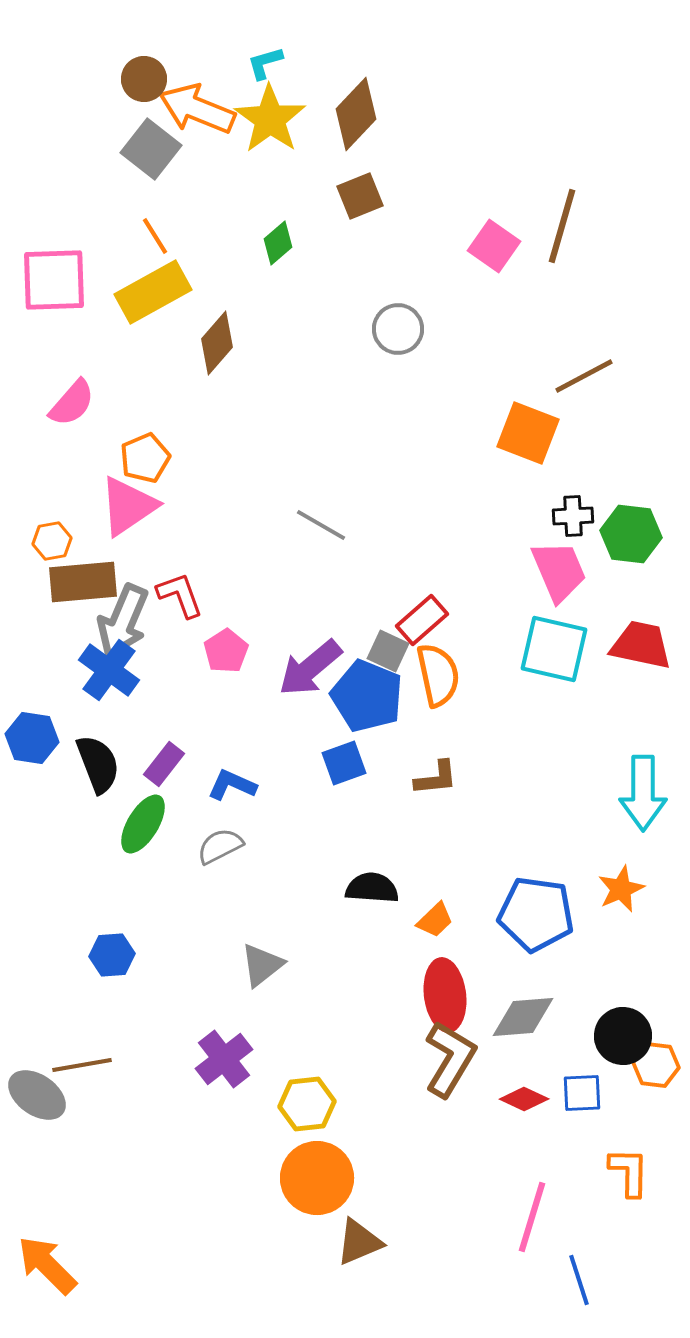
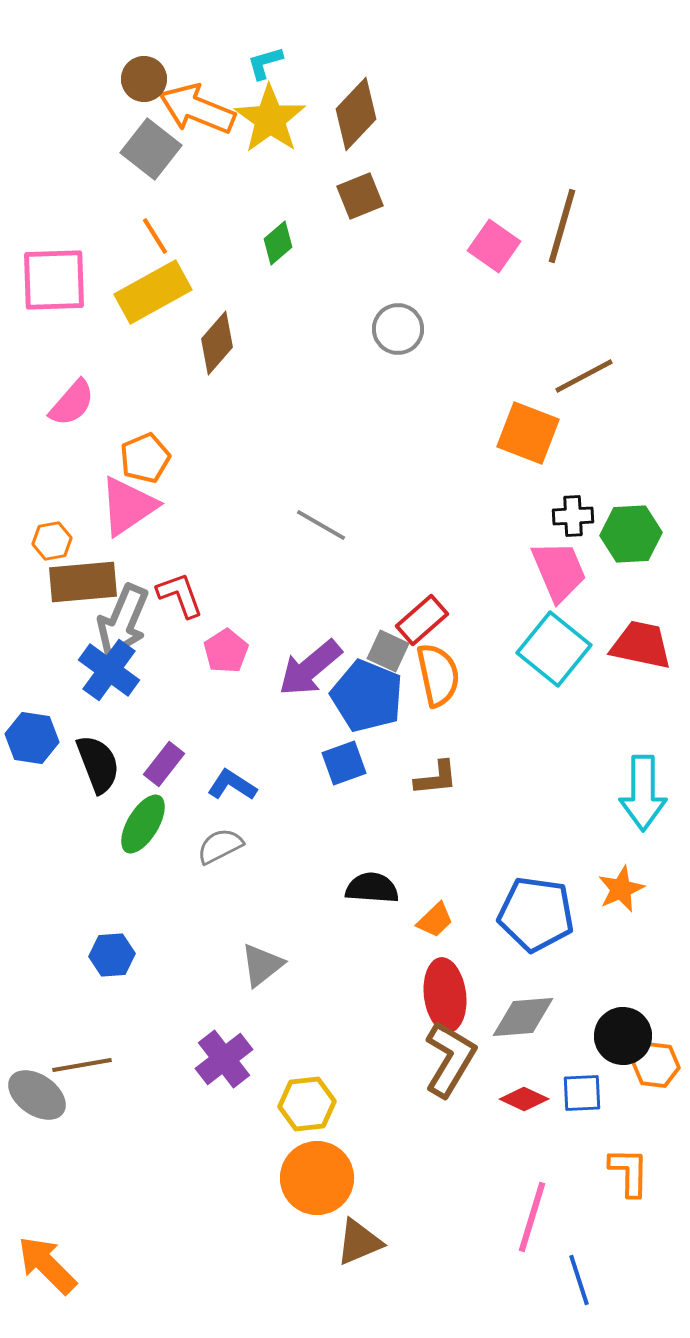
green hexagon at (631, 534): rotated 10 degrees counterclockwise
cyan square at (554, 649): rotated 26 degrees clockwise
blue L-shape at (232, 785): rotated 9 degrees clockwise
